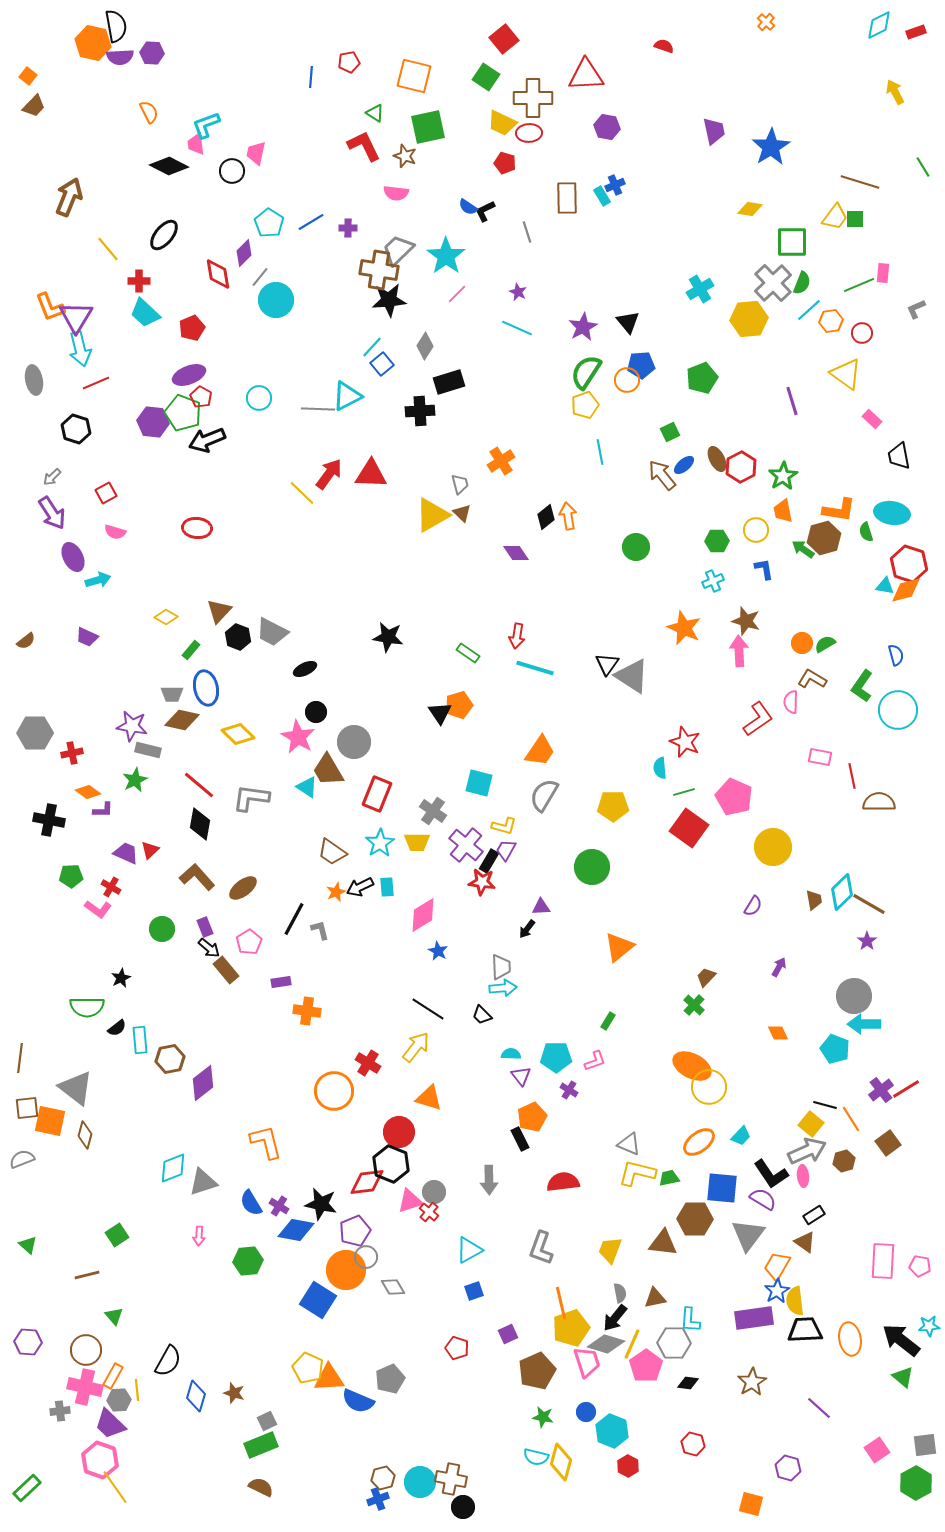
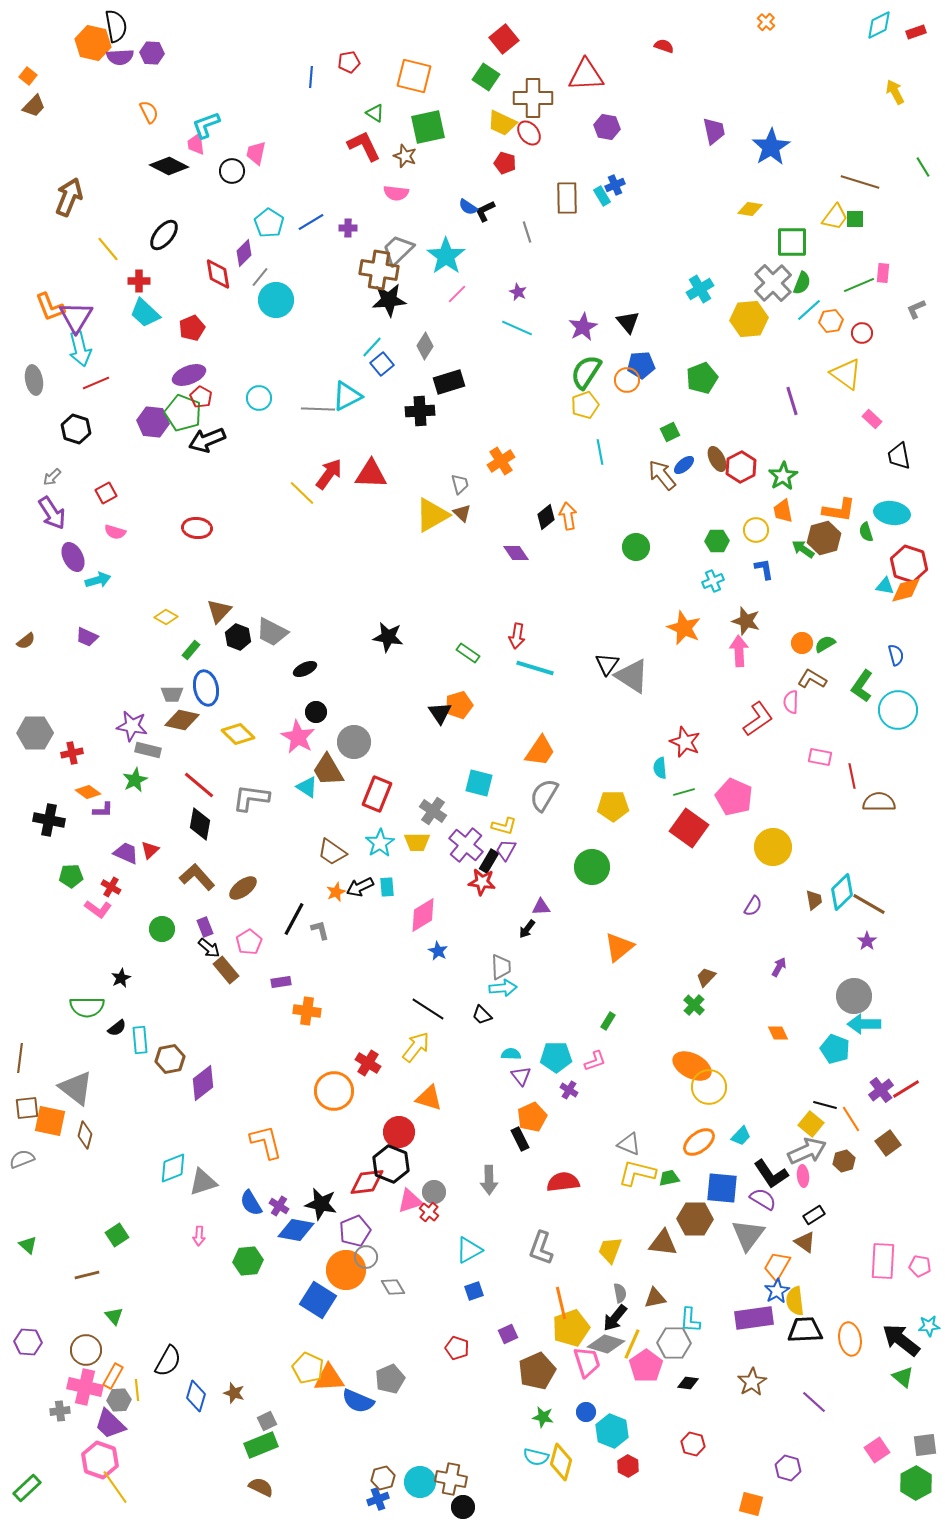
red ellipse at (529, 133): rotated 55 degrees clockwise
purple line at (819, 1408): moved 5 px left, 6 px up
